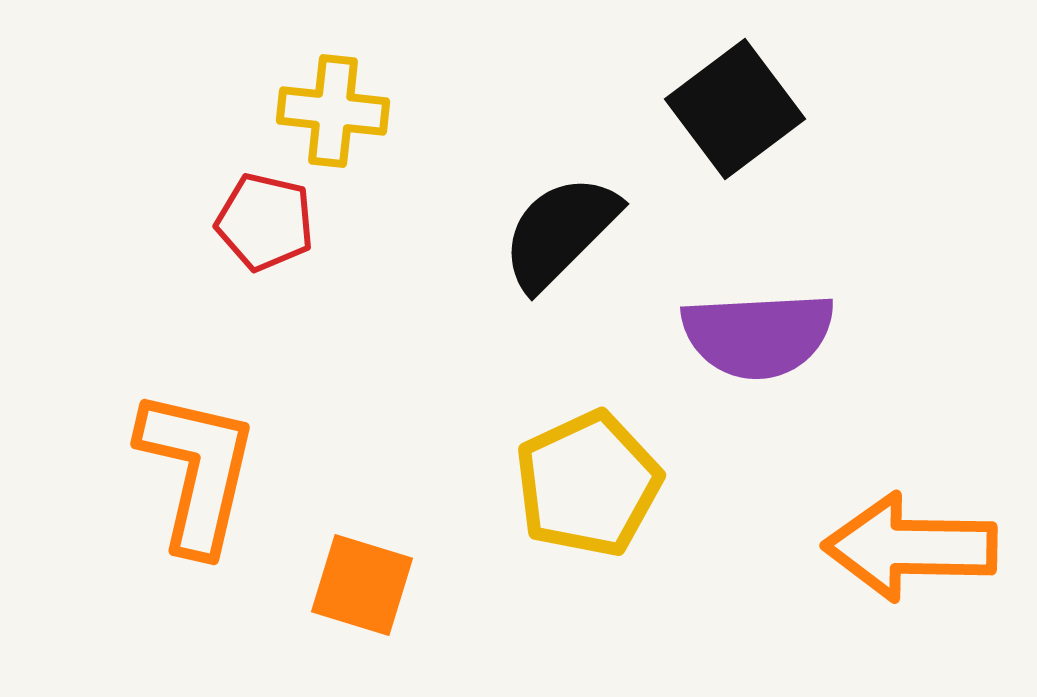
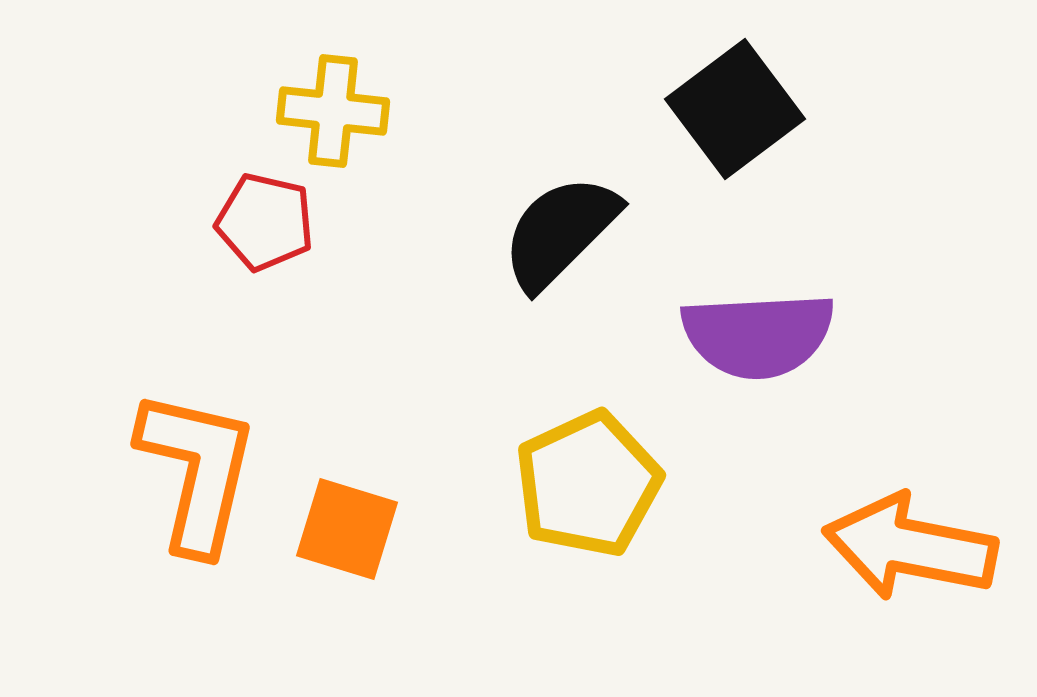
orange arrow: rotated 10 degrees clockwise
orange square: moved 15 px left, 56 px up
